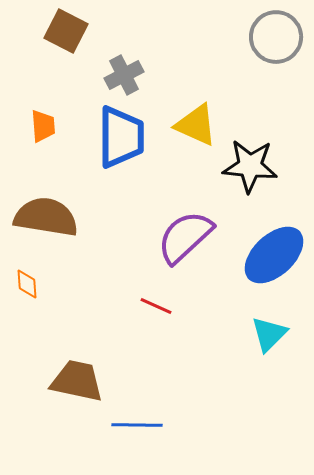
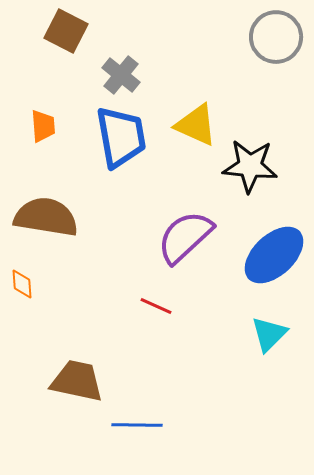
gray cross: moved 3 px left; rotated 24 degrees counterclockwise
blue trapezoid: rotated 10 degrees counterclockwise
orange diamond: moved 5 px left
